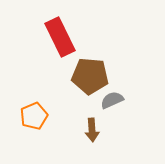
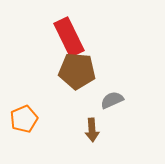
red rectangle: moved 9 px right
brown pentagon: moved 13 px left, 5 px up
orange pentagon: moved 10 px left, 3 px down
